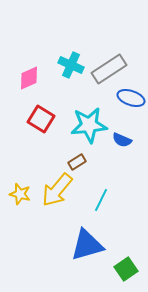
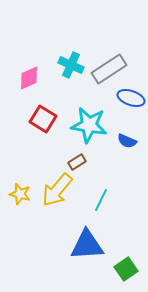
red square: moved 2 px right
cyan star: rotated 15 degrees clockwise
blue semicircle: moved 5 px right, 1 px down
blue triangle: rotated 12 degrees clockwise
